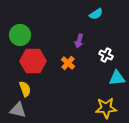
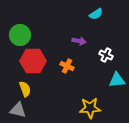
purple arrow: rotated 96 degrees counterclockwise
orange cross: moved 1 px left, 3 px down; rotated 16 degrees counterclockwise
cyan triangle: moved 2 px down
yellow star: moved 16 px left
